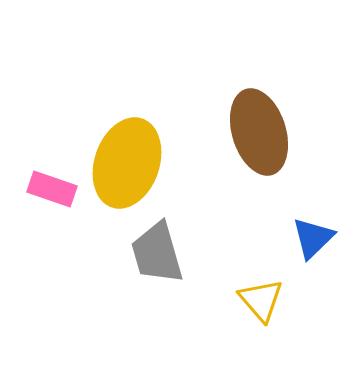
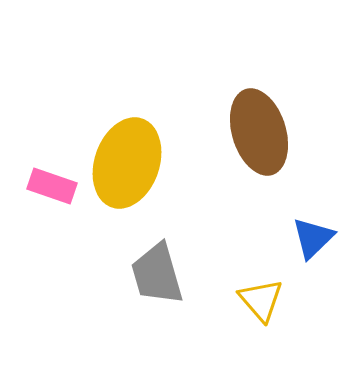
pink rectangle: moved 3 px up
gray trapezoid: moved 21 px down
